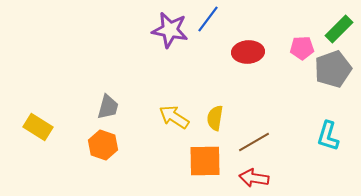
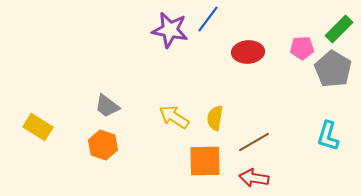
gray pentagon: rotated 21 degrees counterclockwise
gray trapezoid: moved 1 px left, 1 px up; rotated 112 degrees clockwise
